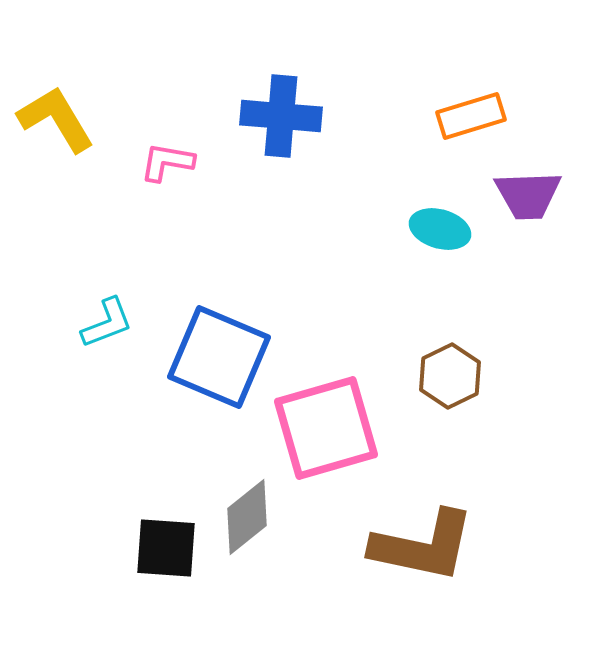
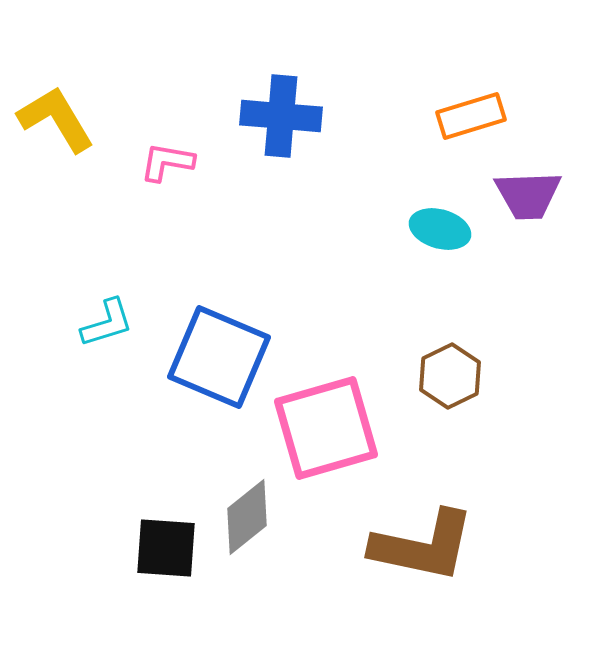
cyan L-shape: rotated 4 degrees clockwise
